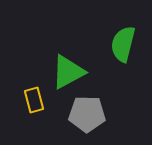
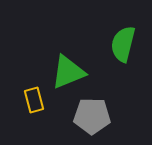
green triangle: rotated 6 degrees clockwise
gray pentagon: moved 5 px right, 2 px down
